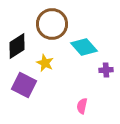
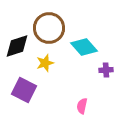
brown circle: moved 3 px left, 4 px down
black diamond: rotated 16 degrees clockwise
yellow star: rotated 30 degrees clockwise
purple square: moved 5 px down
